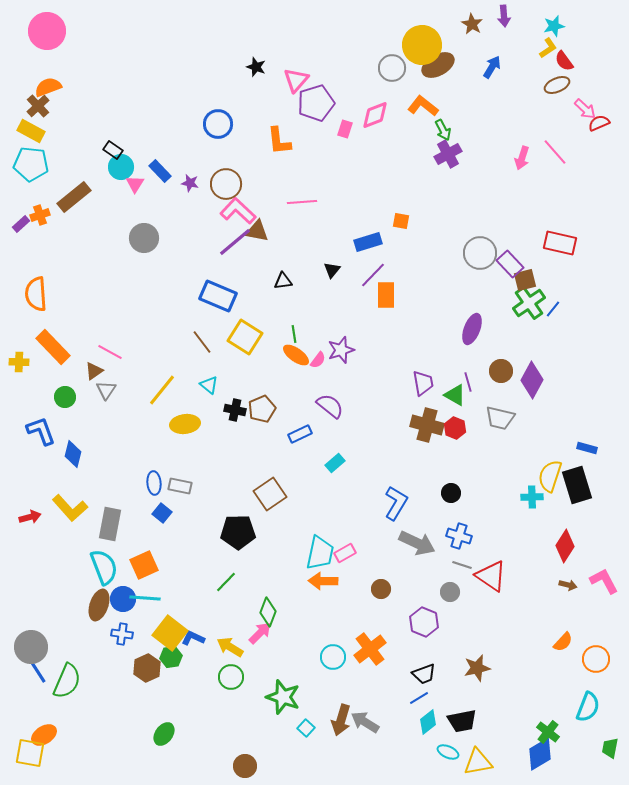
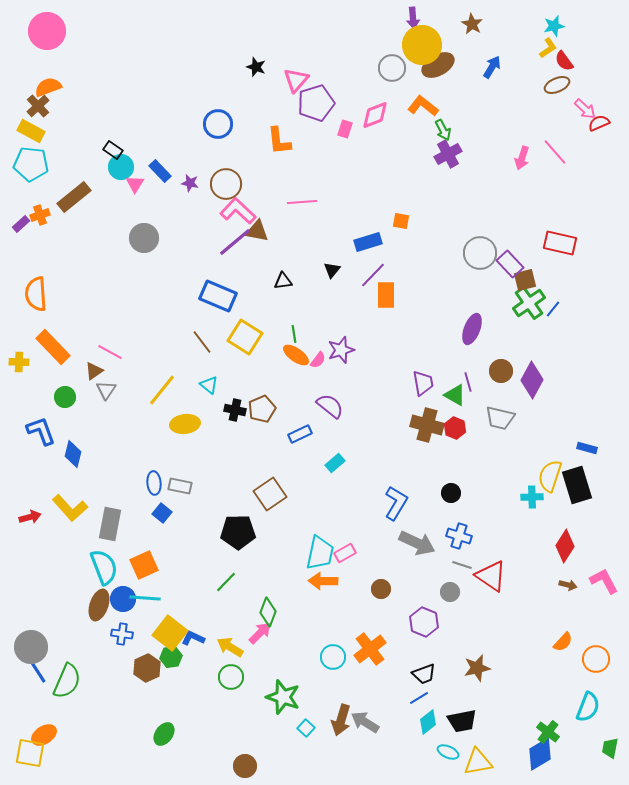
purple arrow at (504, 16): moved 91 px left, 2 px down
